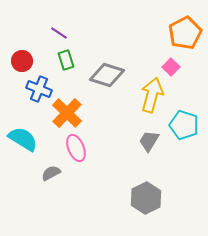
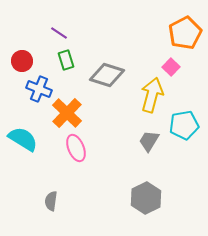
cyan pentagon: rotated 28 degrees counterclockwise
gray semicircle: moved 28 px down; rotated 54 degrees counterclockwise
